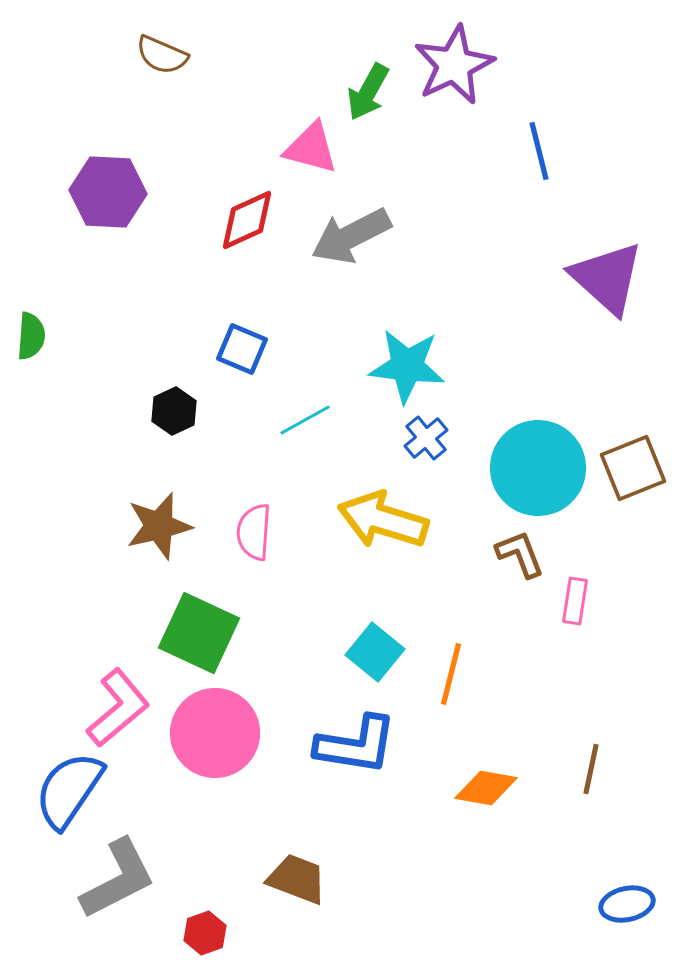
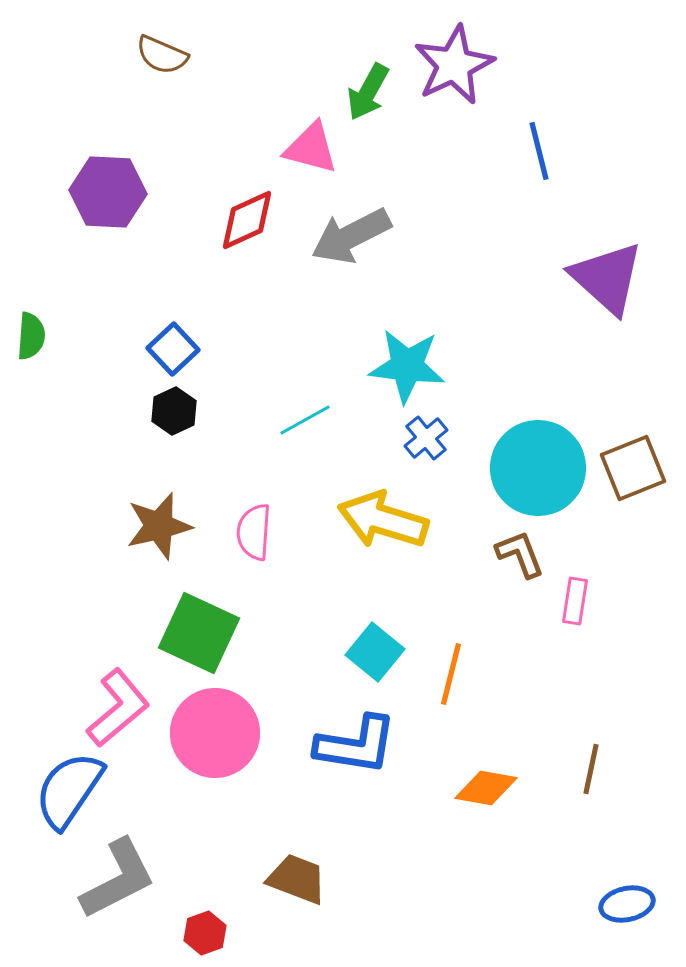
blue square: moved 69 px left; rotated 24 degrees clockwise
